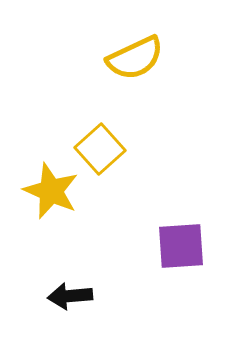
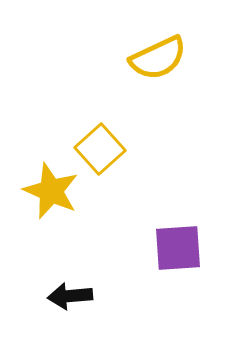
yellow semicircle: moved 23 px right
purple square: moved 3 px left, 2 px down
